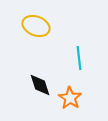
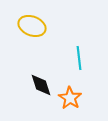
yellow ellipse: moved 4 px left
black diamond: moved 1 px right
